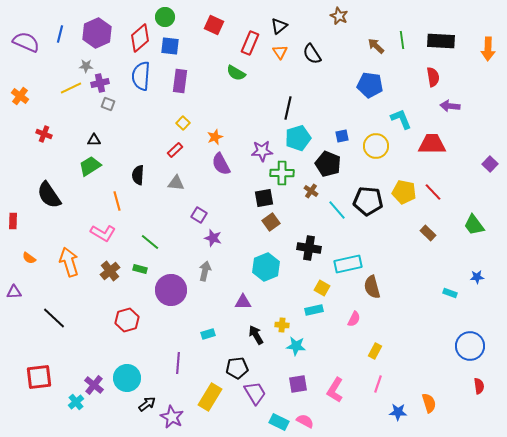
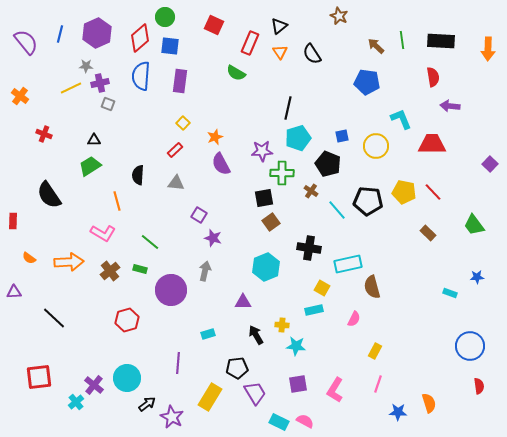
purple semicircle at (26, 42): rotated 28 degrees clockwise
blue pentagon at (370, 85): moved 3 px left, 3 px up
orange arrow at (69, 262): rotated 104 degrees clockwise
